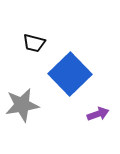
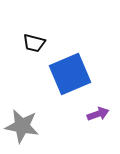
blue square: rotated 21 degrees clockwise
gray star: moved 21 px down; rotated 20 degrees clockwise
